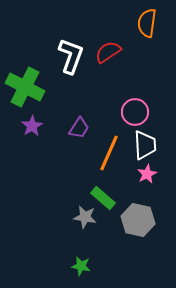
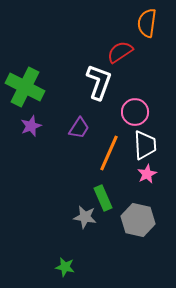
red semicircle: moved 12 px right
white L-shape: moved 28 px right, 26 px down
purple star: moved 1 px left; rotated 10 degrees clockwise
green rectangle: rotated 25 degrees clockwise
green star: moved 16 px left, 1 px down
